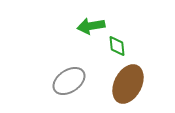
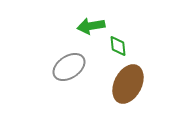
green diamond: moved 1 px right
gray ellipse: moved 14 px up
